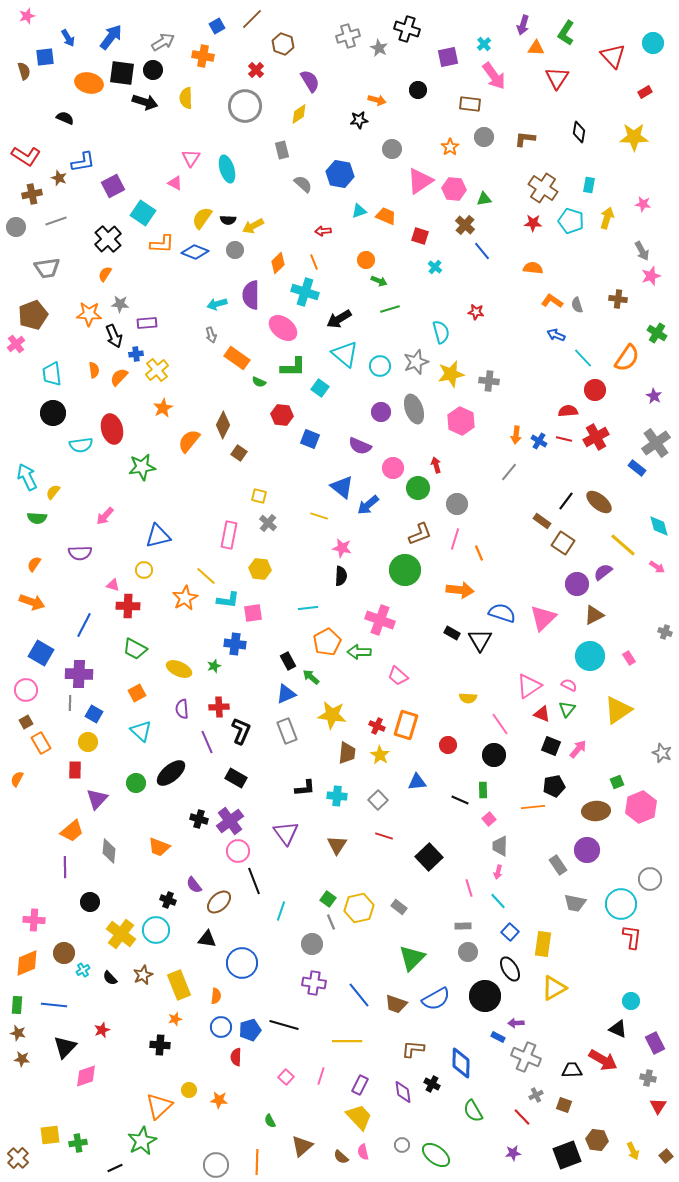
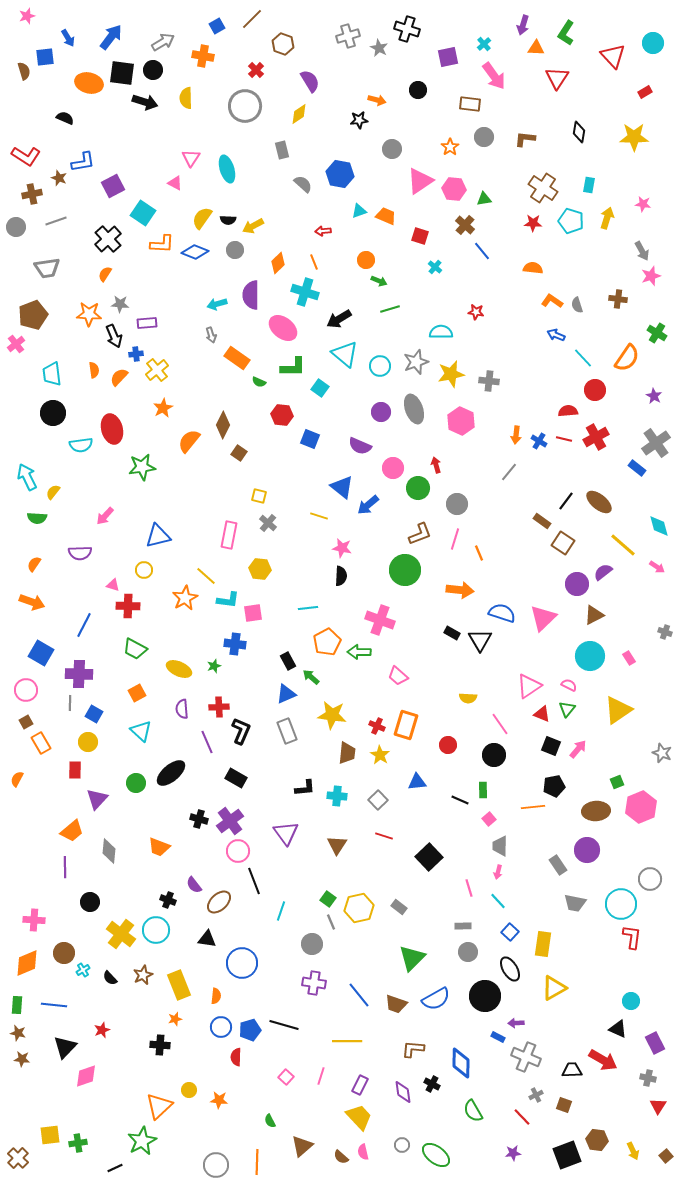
cyan semicircle at (441, 332): rotated 75 degrees counterclockwise
